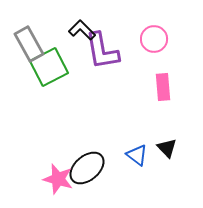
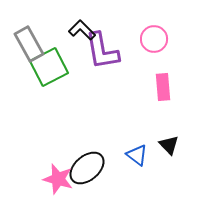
black triangle: moved 2 px right, 3 px up
